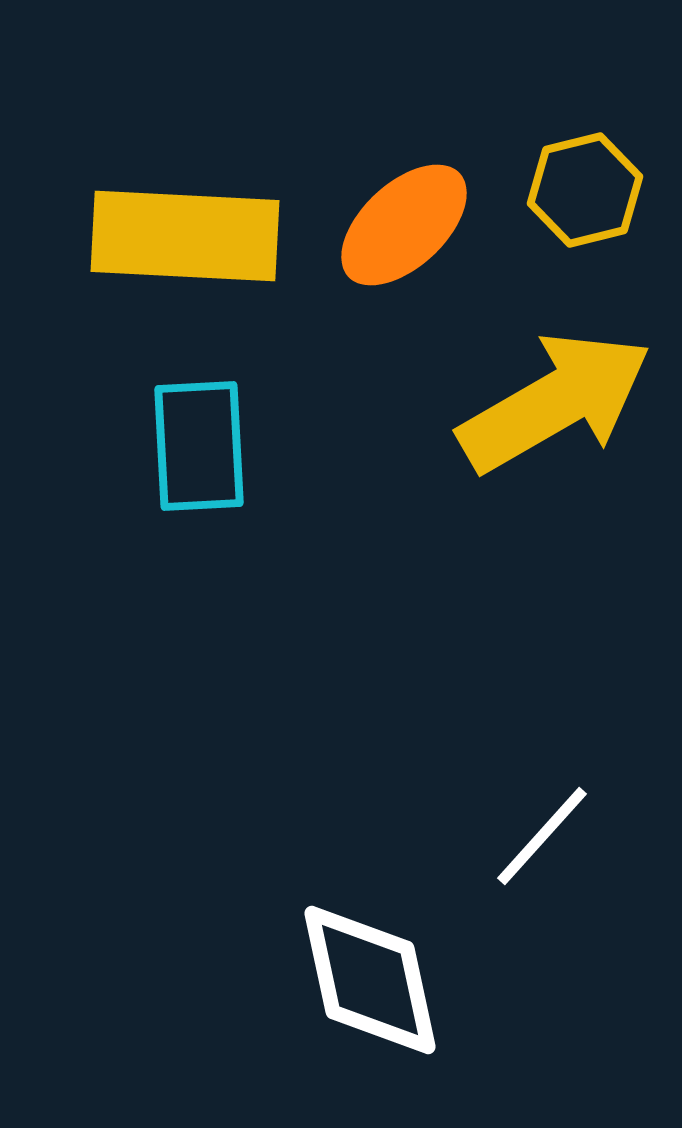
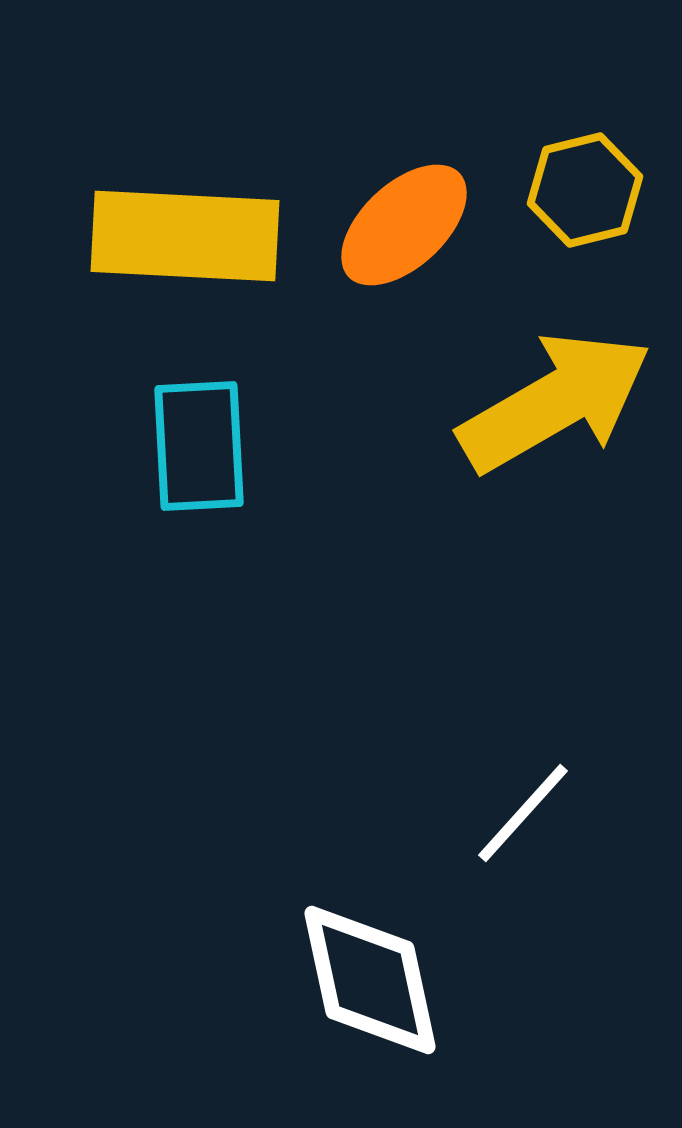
white line: moved 19 px left, 23 px up
